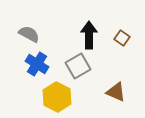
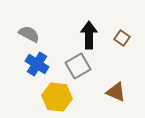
yellow hexagon: rotated 20 degrees counterclockwise
